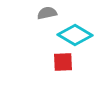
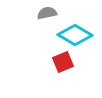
red square: rotated 20 degrees counterclockwise
